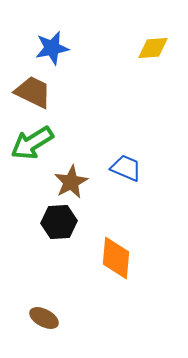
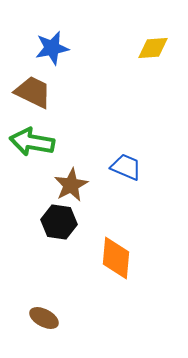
green arrow: moved 1 px up; rotated 42 degrees clockwise
blue trapezoid: moved 1 px up
brown star: moved 3 px down
black hexagon: rotated 12 degrees clockwise
